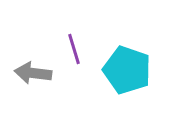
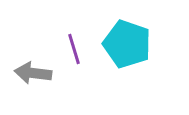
cyan pentagon: moved 26 px up
